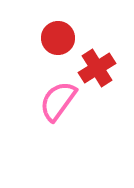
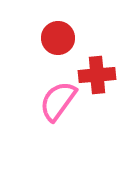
red cross: moved 7 px down; rotated 27 degrees clockwise
